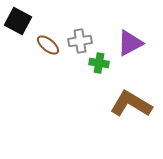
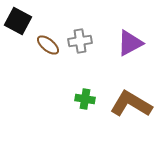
green cross: moved 14 px left, 36 px down
